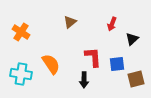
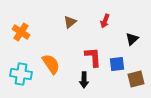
red arrow: moved 7 px left, 3 px up
